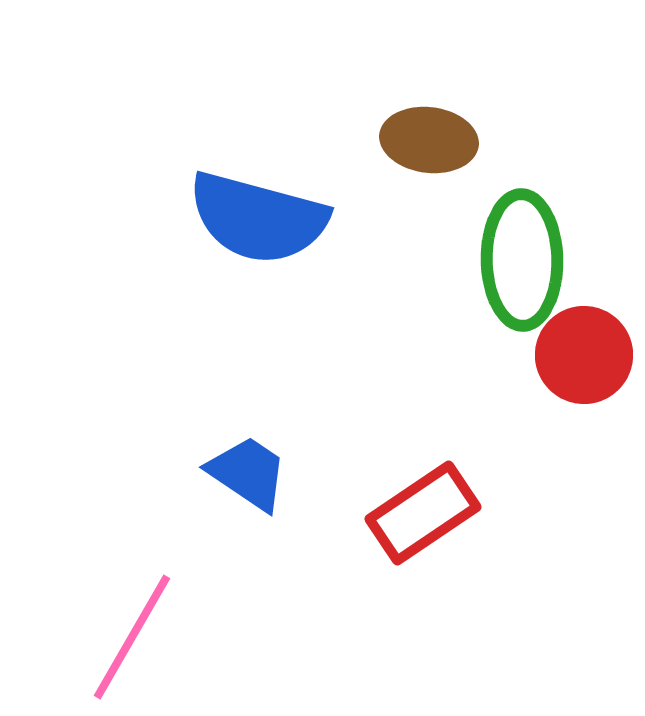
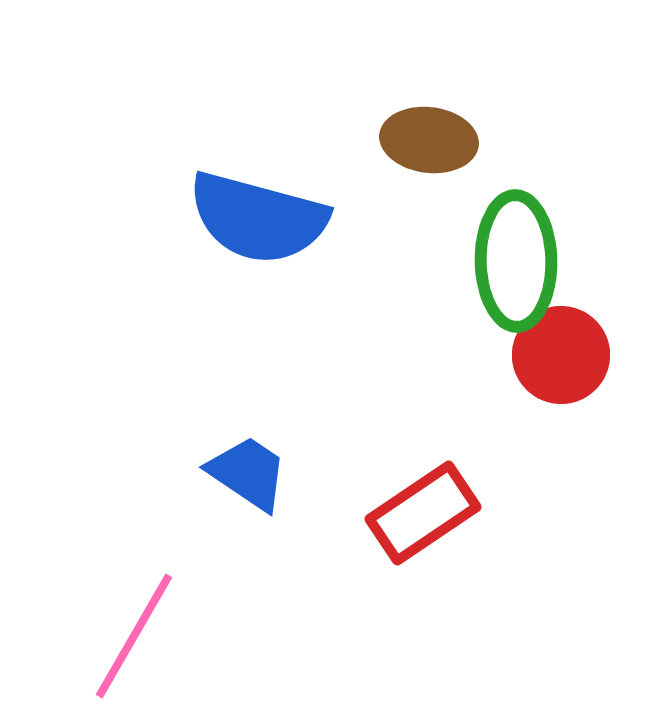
green ellipse: moved 6 px left, 1 px down
red circle: moved 23 px left
pink line: moved 2 px right, 1 px up
